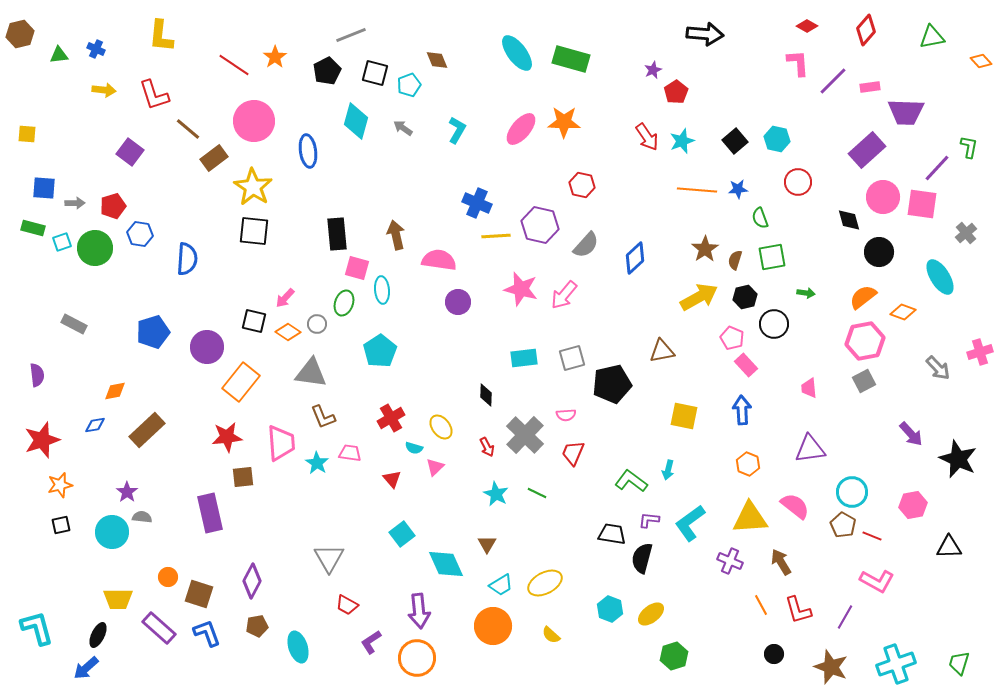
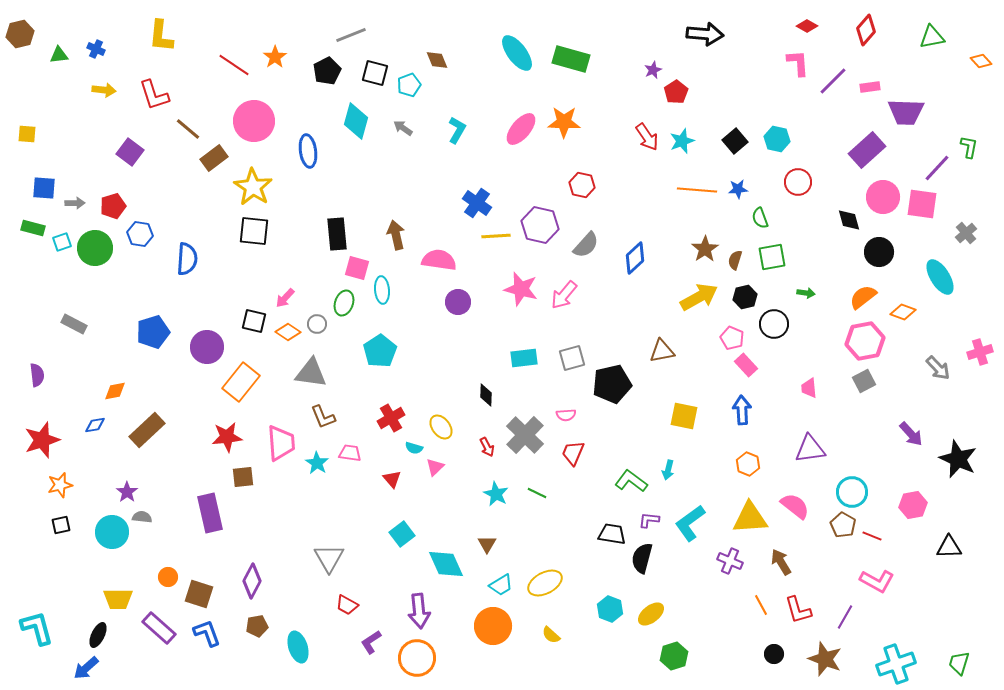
blue cross at (477, 203): rotated 12 degrees clockwise
brown star at (831, 667): moved 6 px left, 8 px up
